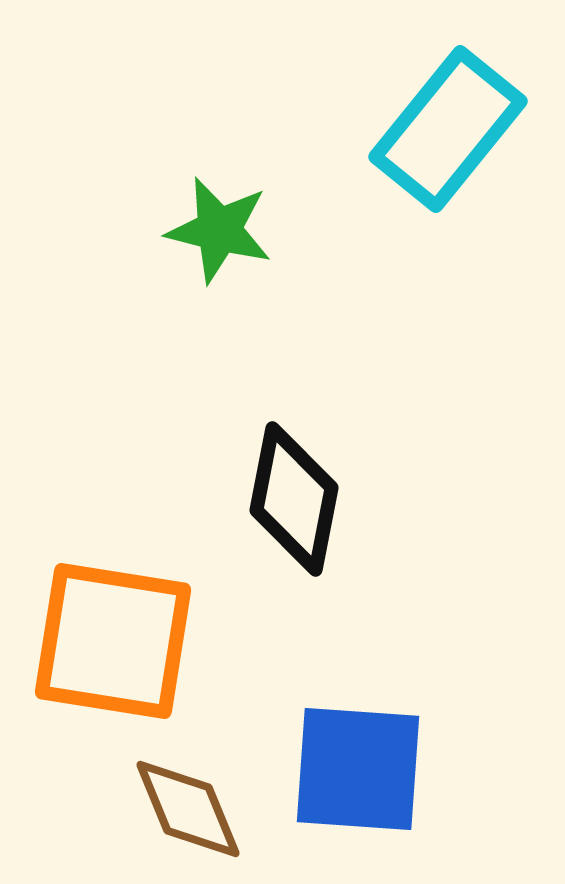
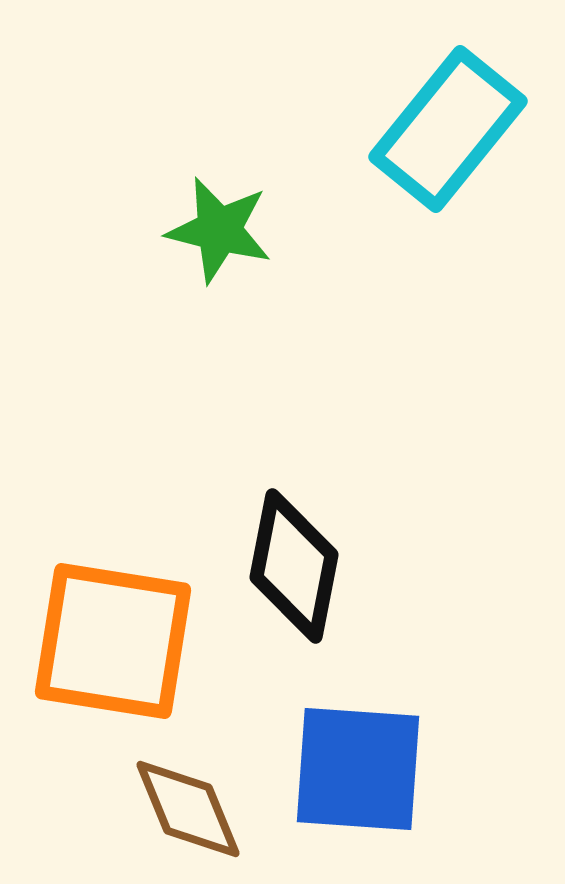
black diamond: moved 67 px down
